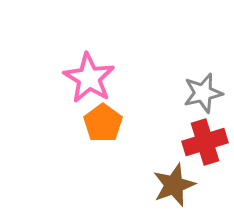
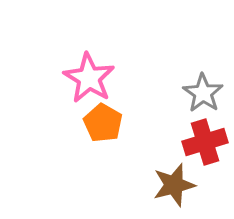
gray star: rotated 24 degrees counterclockwise
orange pentagon: rotated 6 degrees counterclockwise
brown star: rotated 6 degrees clockwise
